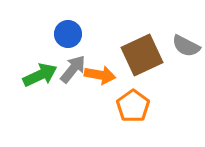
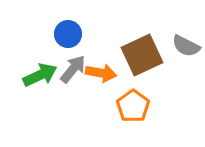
orange arrow: moved 1 px right, 2 px up
